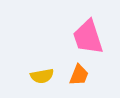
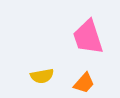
orange trapezoid: moved 5 px right, 8 px down; rotated 20 degrees clockwise
